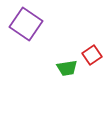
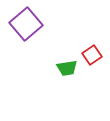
purple square: rotated 16 degrees clockwise
